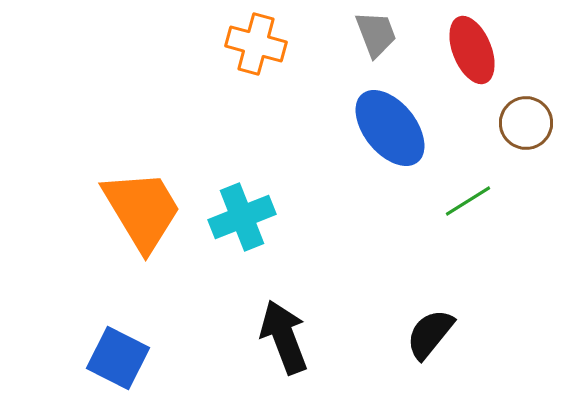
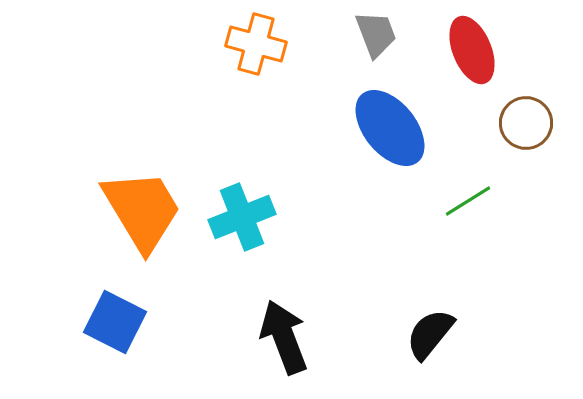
blue square: moved 3 px left, 36 px up
